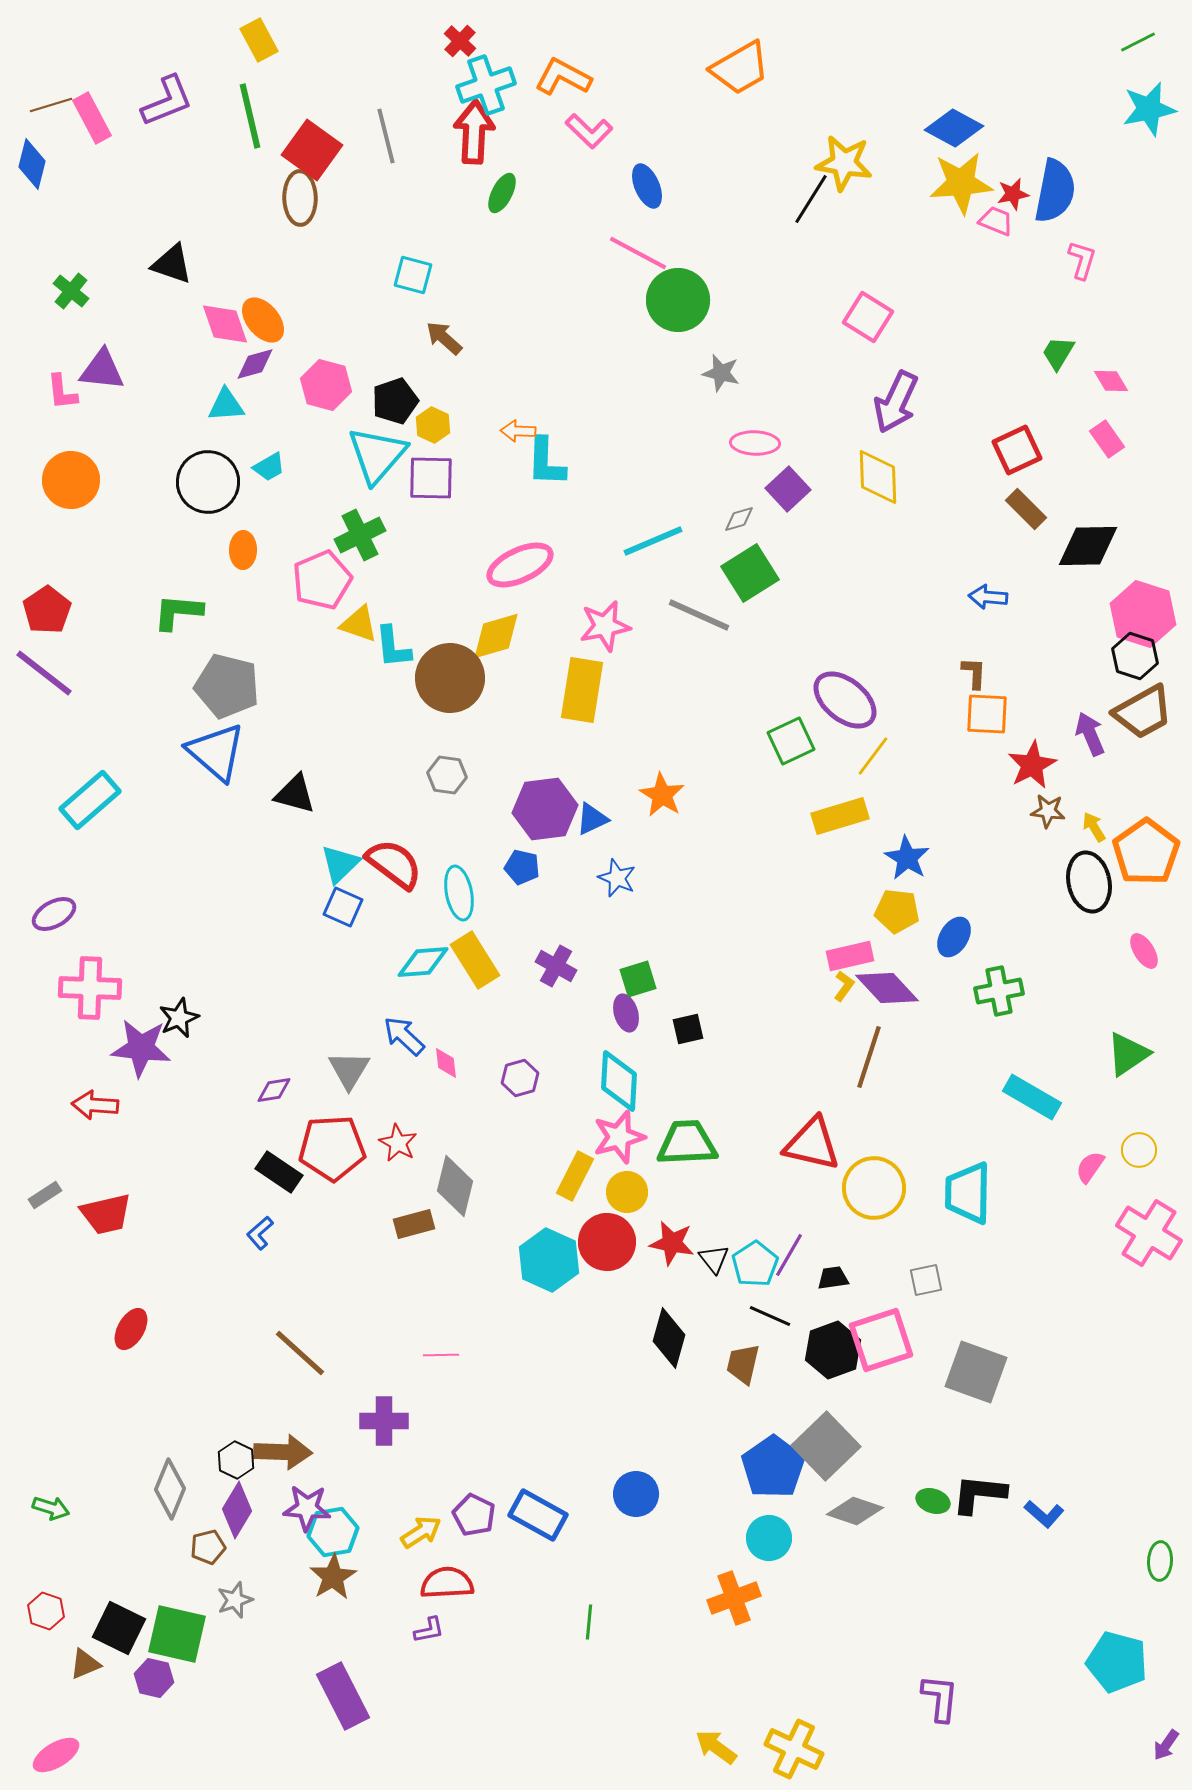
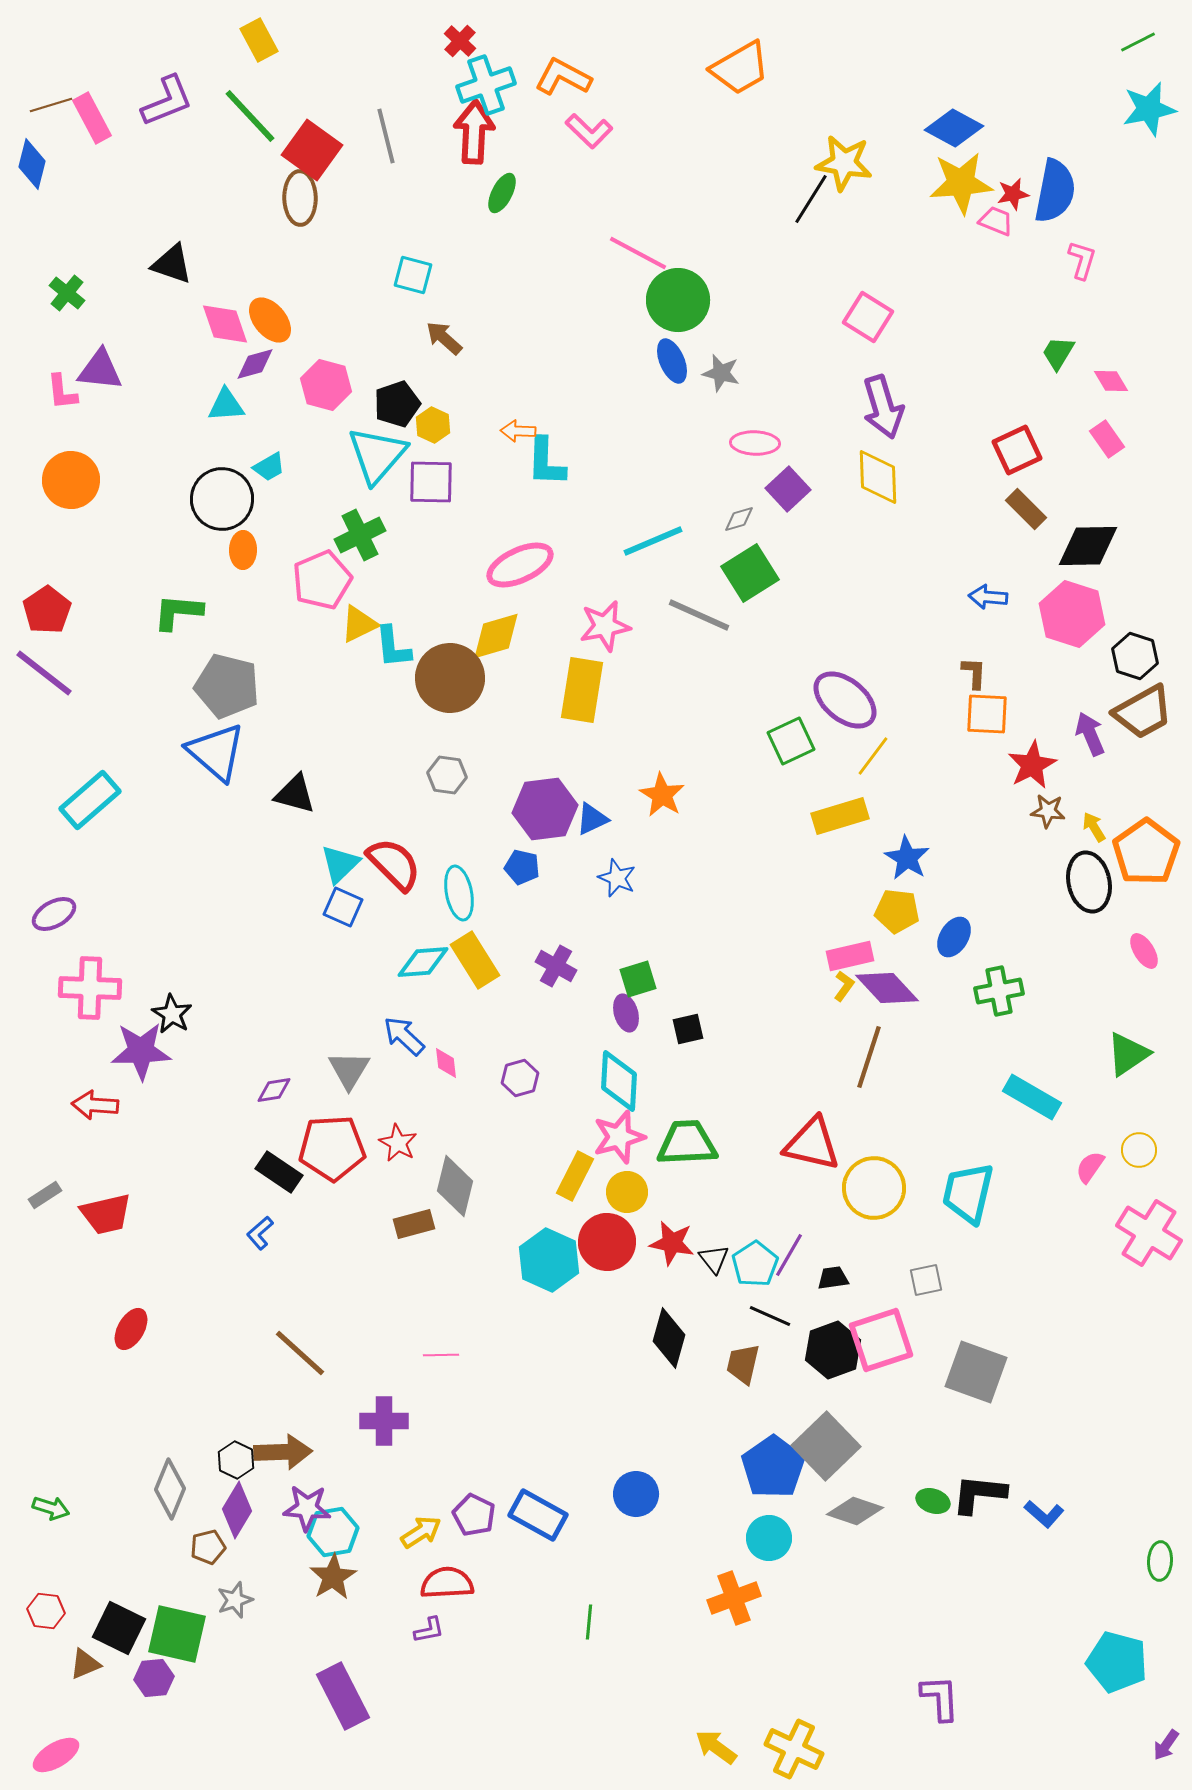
green line at (250, 116): rotated 30 degrees counterclockwise
blue ellipse at (647, 186): moved 25 px right, 175 px down
green cross at (71, 291): moved 4 px left, 2 px down
orange ellipse at (263, 320): moved 7 px right
purple triangle at (102, 370): moved 2 px left
black pentagon at (395, 401): moved 2 px right, 3 px down
purple arrow at (896, 402): moved 13 px left, 5 px down; rotated 42 degrees counterclockwise
purple square at (431, 478): moved 4 px down
black circle at (208, 482): moved 14 px right, 17 px down
pink hexagon at (1143, 614): moved 71 px left
yellow triangle at (359, 624): rotated 45 degrees counterclockwise
red semicircle at (394, 864): rotated 8 degrees clockwise
black star at (179, 1018): moved 7 px left, 4 px up; rotated 18 degrees counterclockwise
purple star at (141, 1048): moved 3 px down; rotated 8 degrees counterclockwise
cyan trapezoid at (968, 1193): rotated 12 degrees clockwise
brown arrow at (283, 1452): rotated 4 degrees counterclockwise
red hexagon at (46, 1611): rotated 12 degrees counterclockwise
purple hexagon at (154, 1678): rotated 18 degrees counterclockwise
purple L-shape at (940, 1698): rotated 9 degrees counterclockwise
